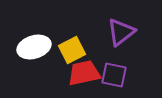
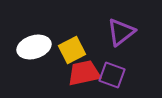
purple square: moved 2 px left; rotated 8 degrees clockwise
